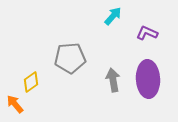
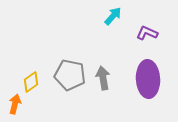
gray pentagon: moved 17 px down; rotated 16 degrees clockwise
gray arrow: moved 10 px left, 2 px up
orange arrow: rotated 54 degrees clockwise
